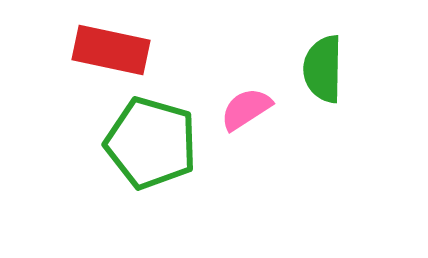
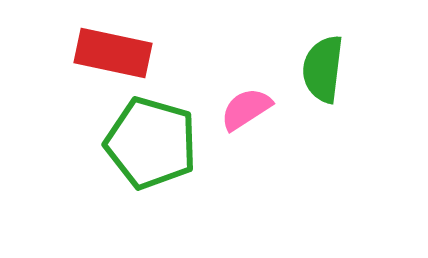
red rectangle: moved 2 px right, 3 px down
green semicircle: rotated 6 degrees clockwise
